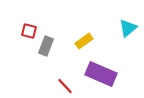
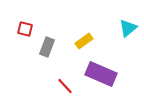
red square: moved 4 px left, 2 px up
gray rectangle: moved 1 px right, 1 px down
